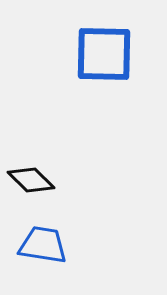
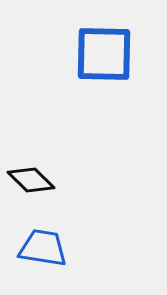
blue trapezoid: moved 3 px down
